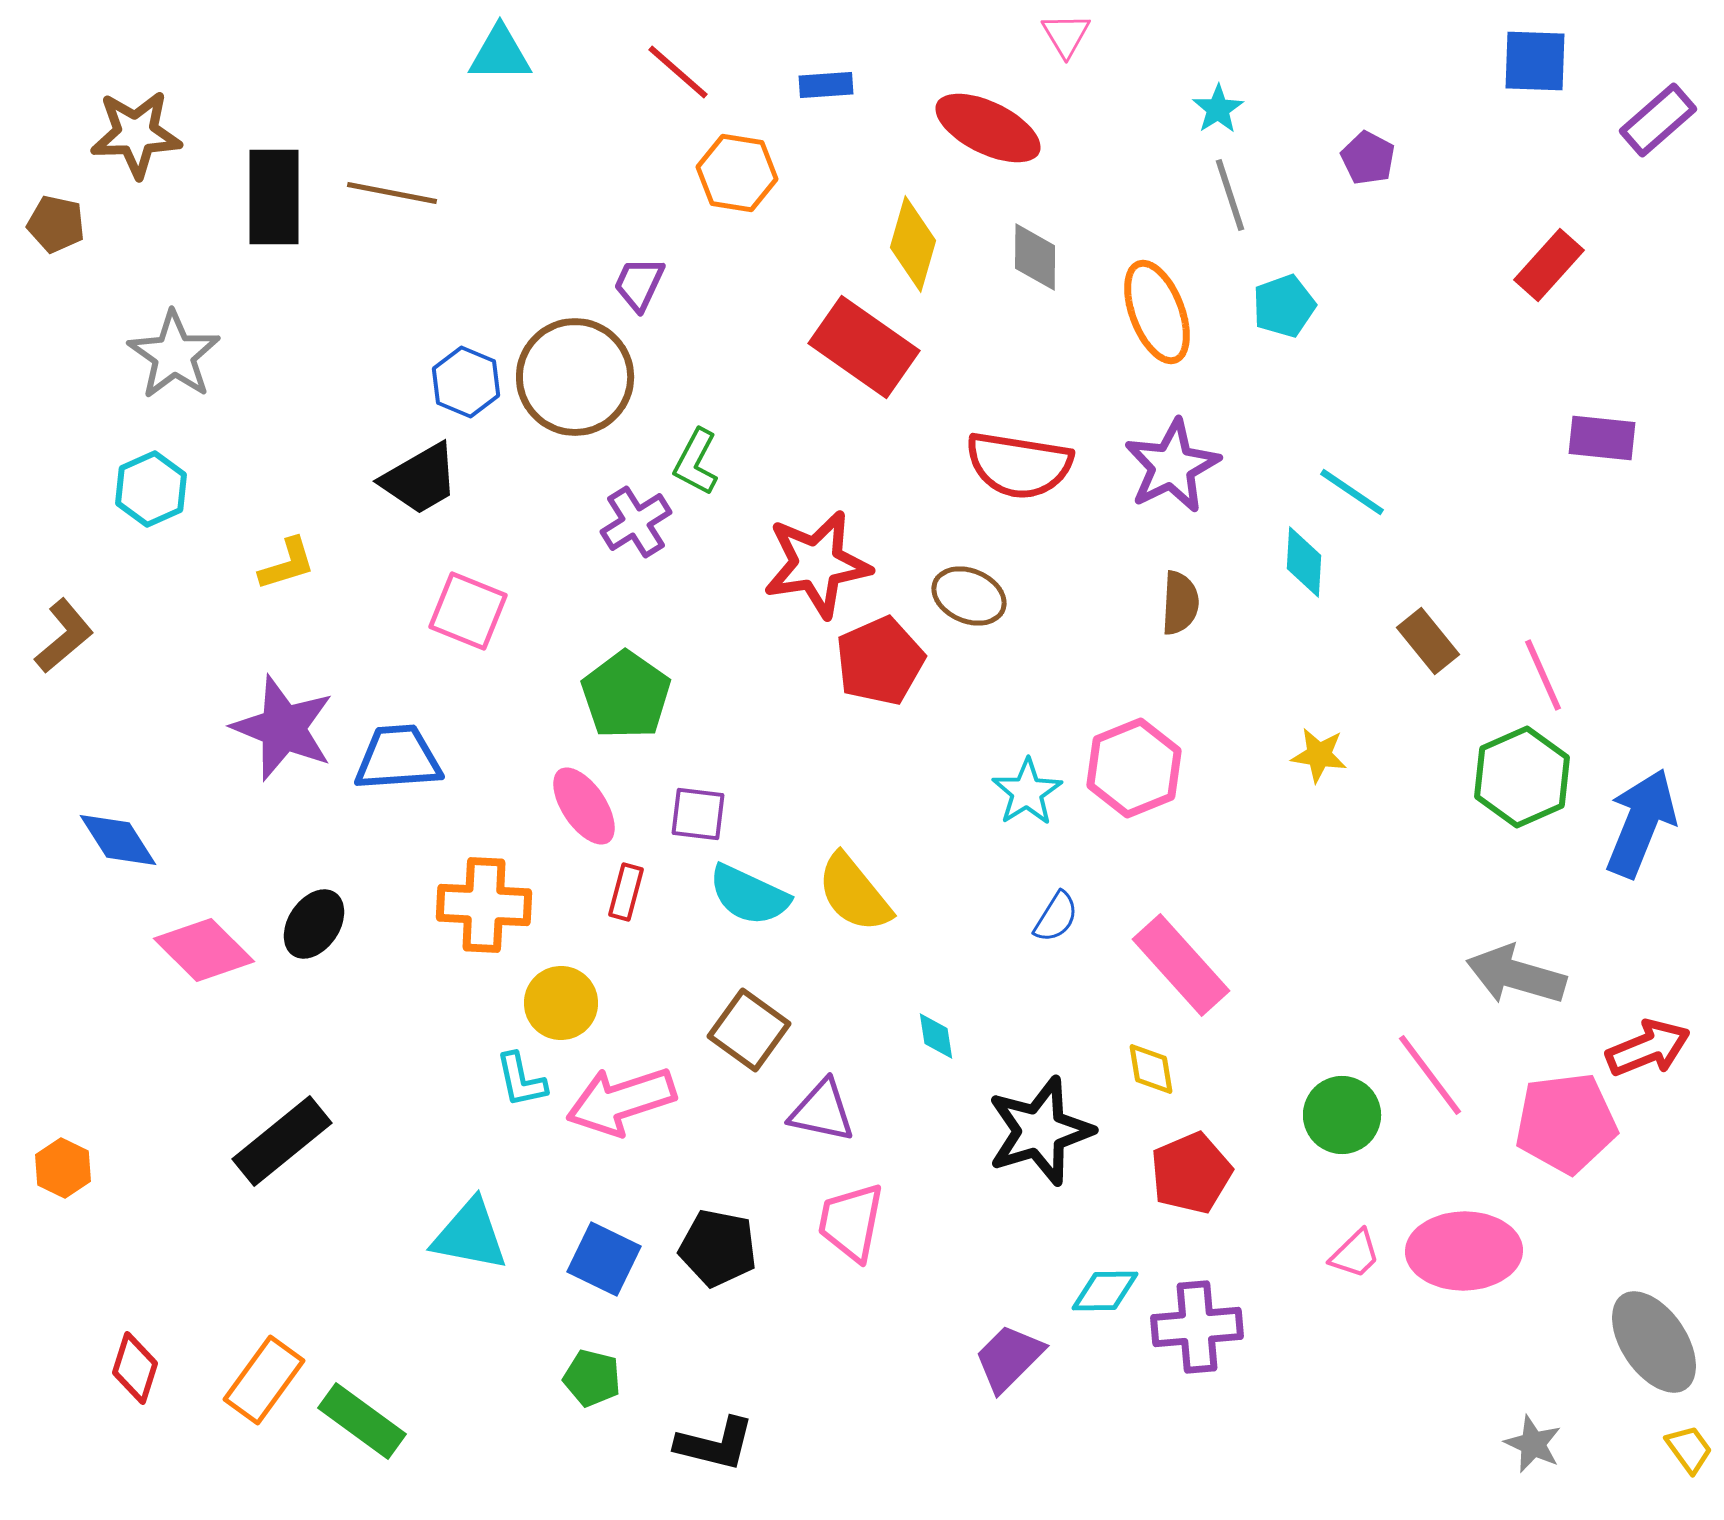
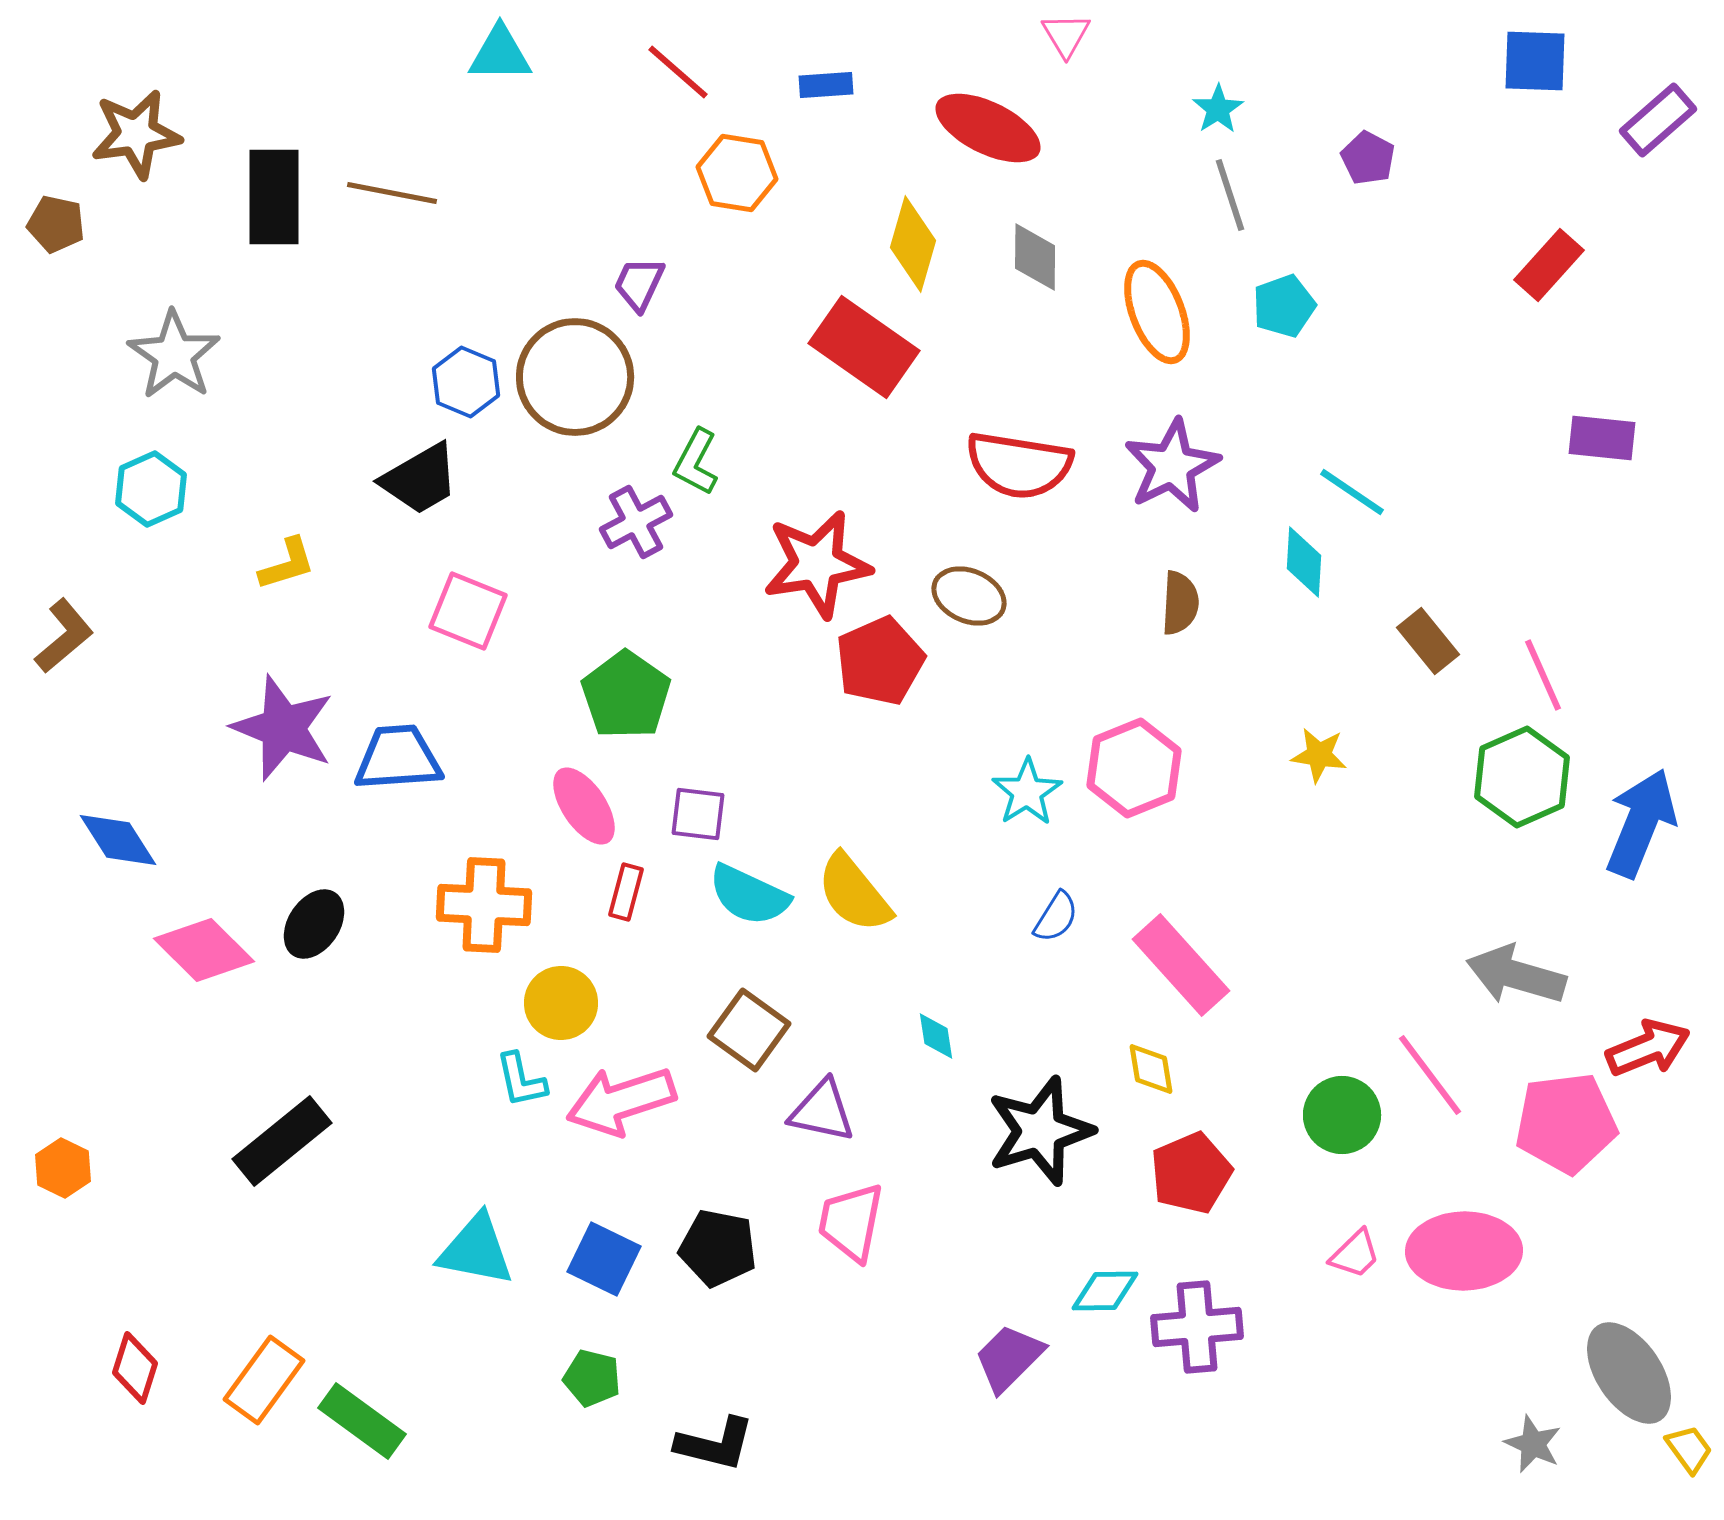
brown star at (136, 134): rotated 6 degrees counterclockwise
purple cross at (636, 522): rotated 4 degrees clockwise
cyan triangle at (470, 1235): moved 6 px right, 15 px down
gray ellipse at (1654, 1342): moved 25 px left, 31 px down
